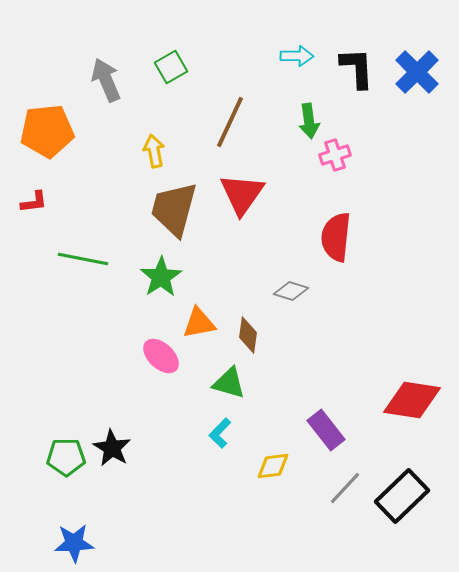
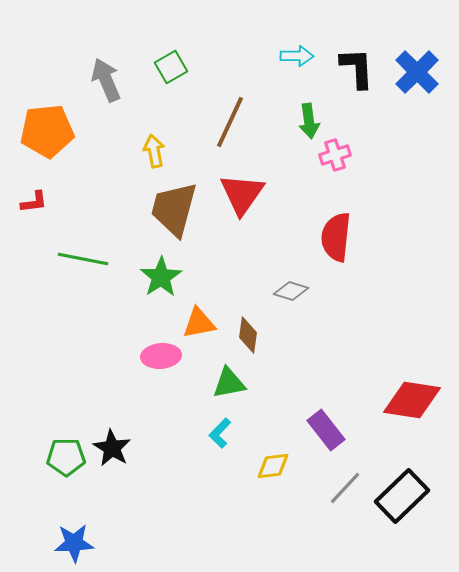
pink ellipse: rotated 48 degrees counterclockwise
green triangle: rotated 27 degrees counterclockwise
